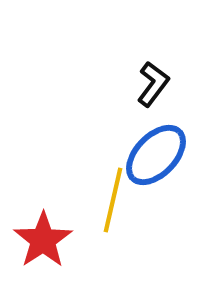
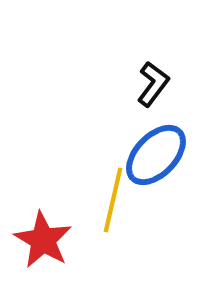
red star: rotated 8 degrees counterclockwise
